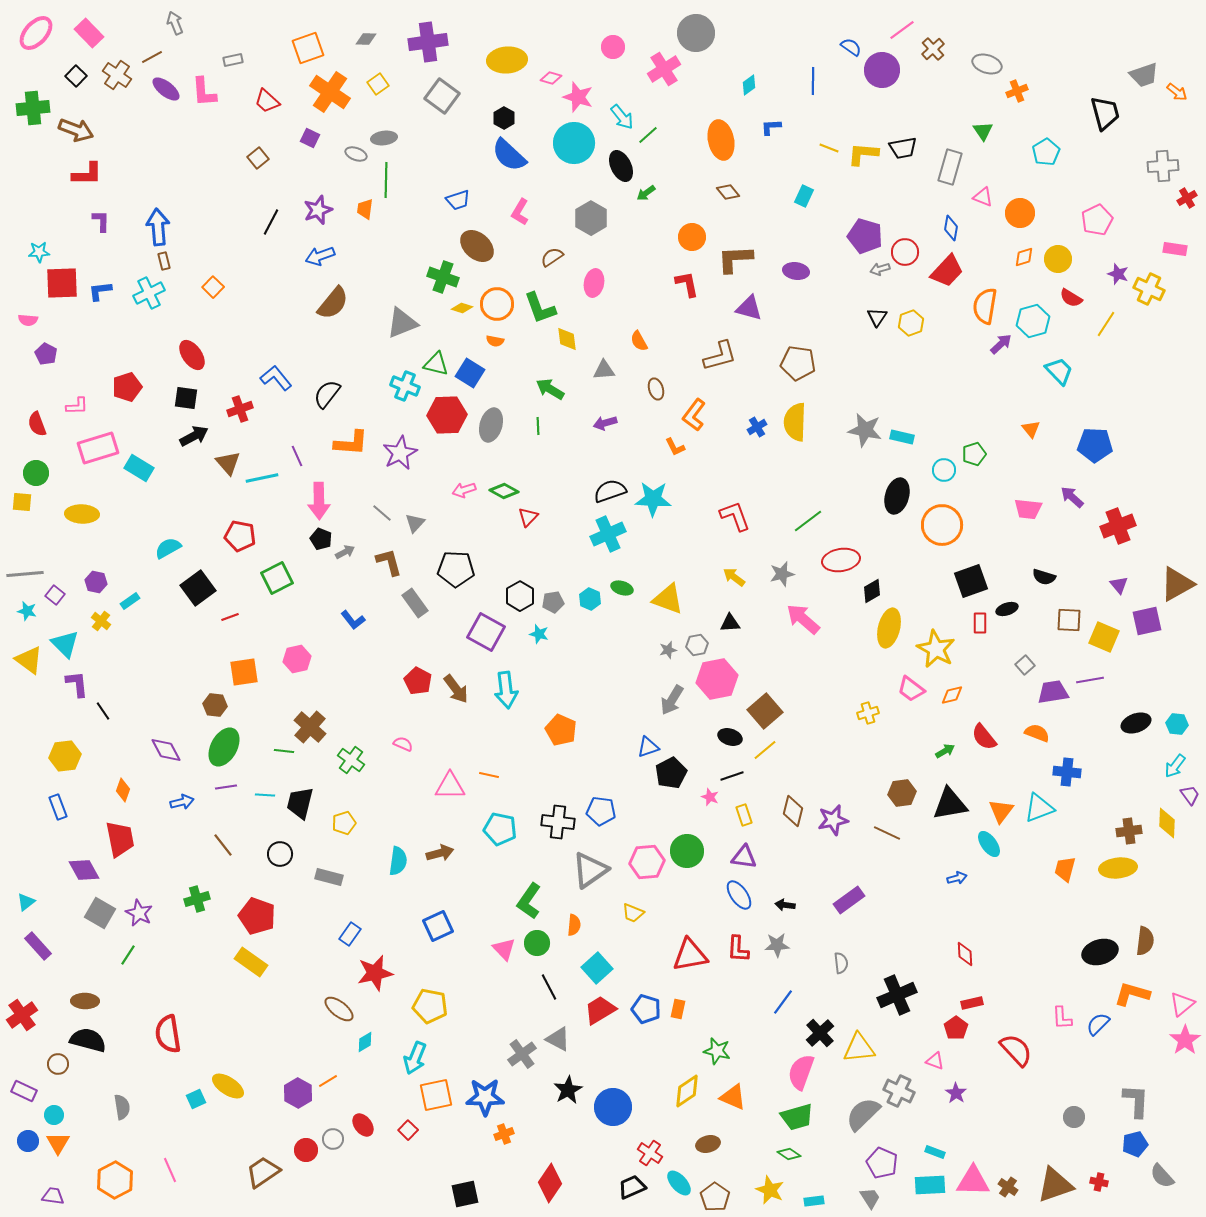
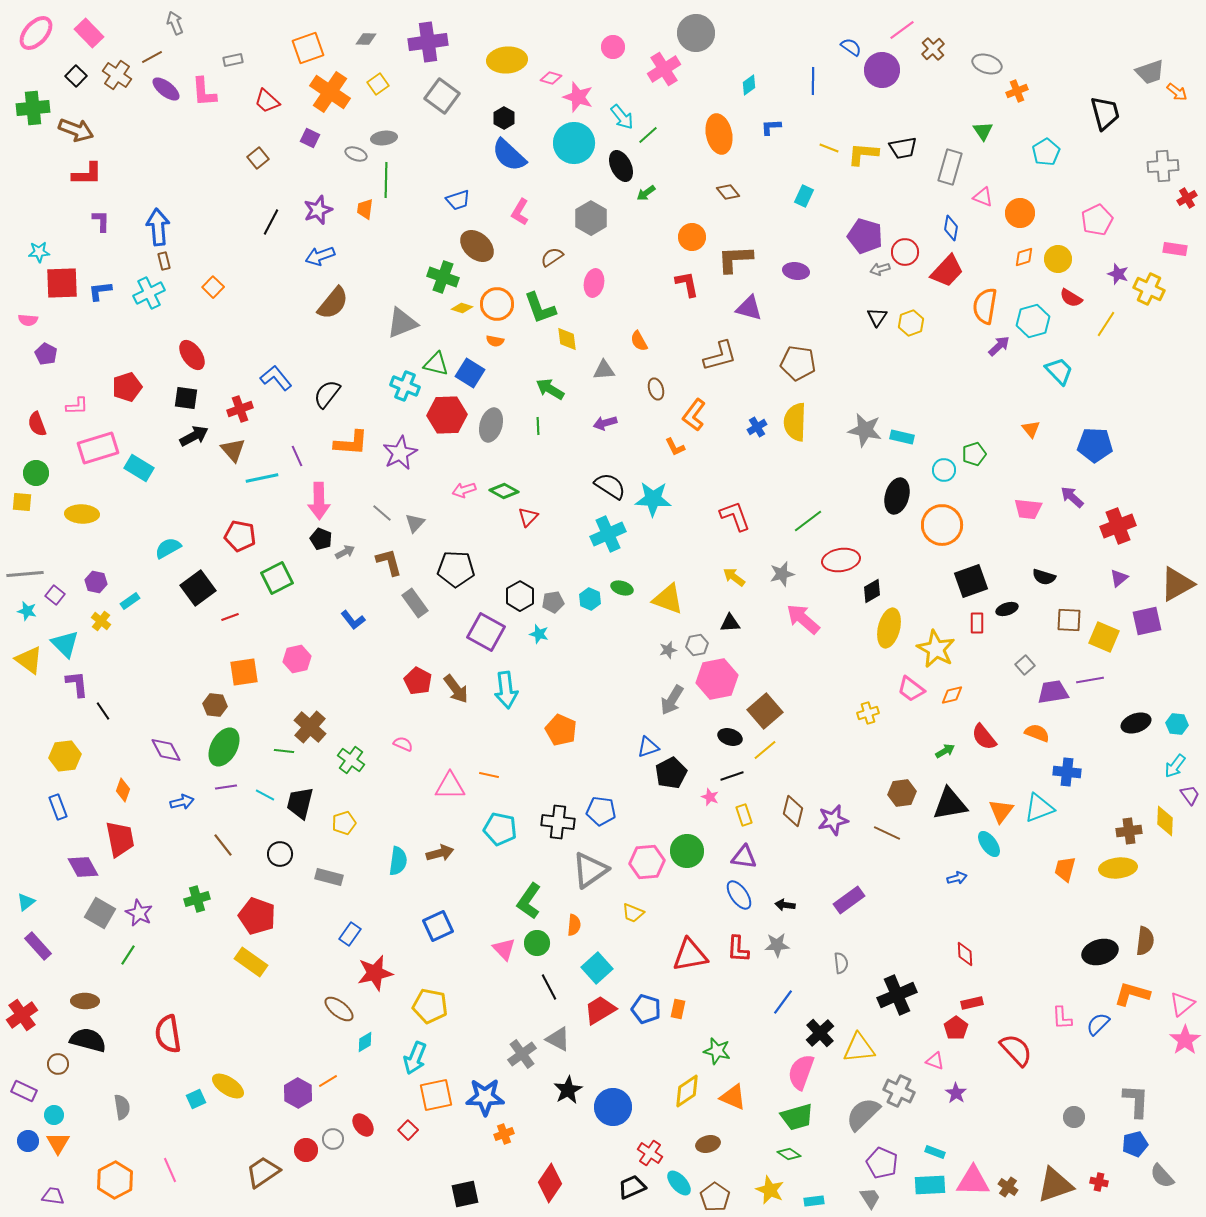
gray trapezoid at (1144, 75): moved 6 px right, 3 px up
orange ellipse at (721, 140): moved 2 px left, 6 px up
purple arrow at (1001, 344): moved 2 px left, 2 px down
brown triangle at (228, 463): moved 5 px right, 13 px up
black semicircle at (610, 491): moved 5 px up; rotated 52 degrees clockwise
purple triangle at (1119, 585): moved 7 px up; rotated 30 degrees clockwise
red rectangle at (980, 623): moved 3 px left
cyan line at (265, 795): rotated 24 degrees clockwise
yellow diamond at (1167, 823): moved 2 px left, 2 px up
purple diamond at (84, 870): moved 1 px left, 3 px up
